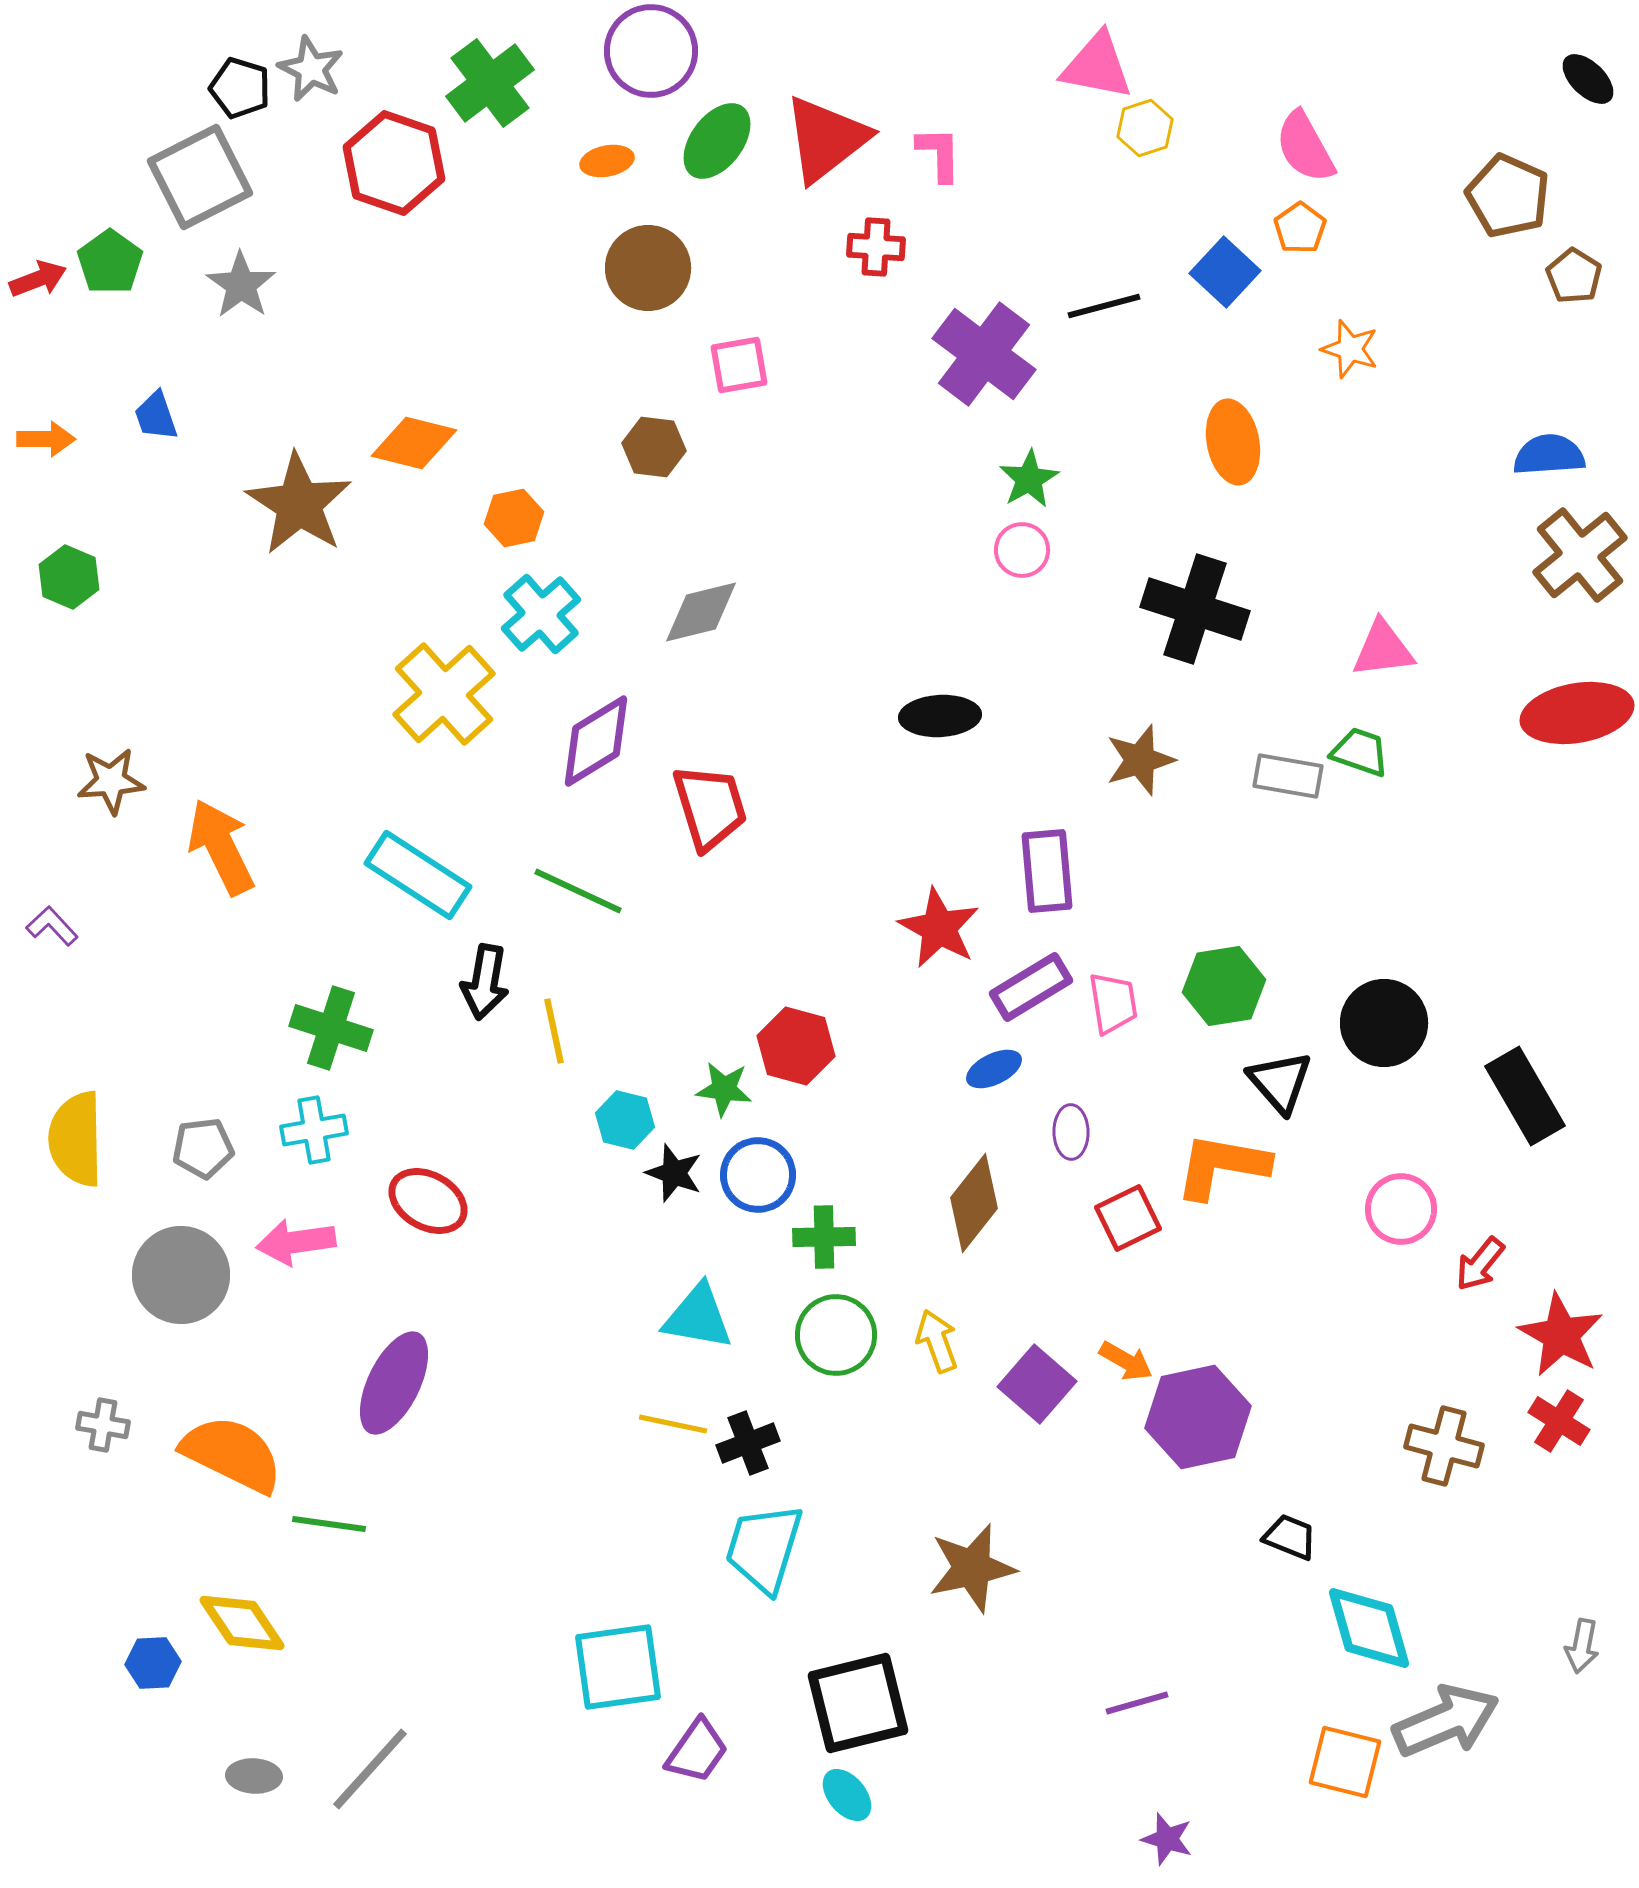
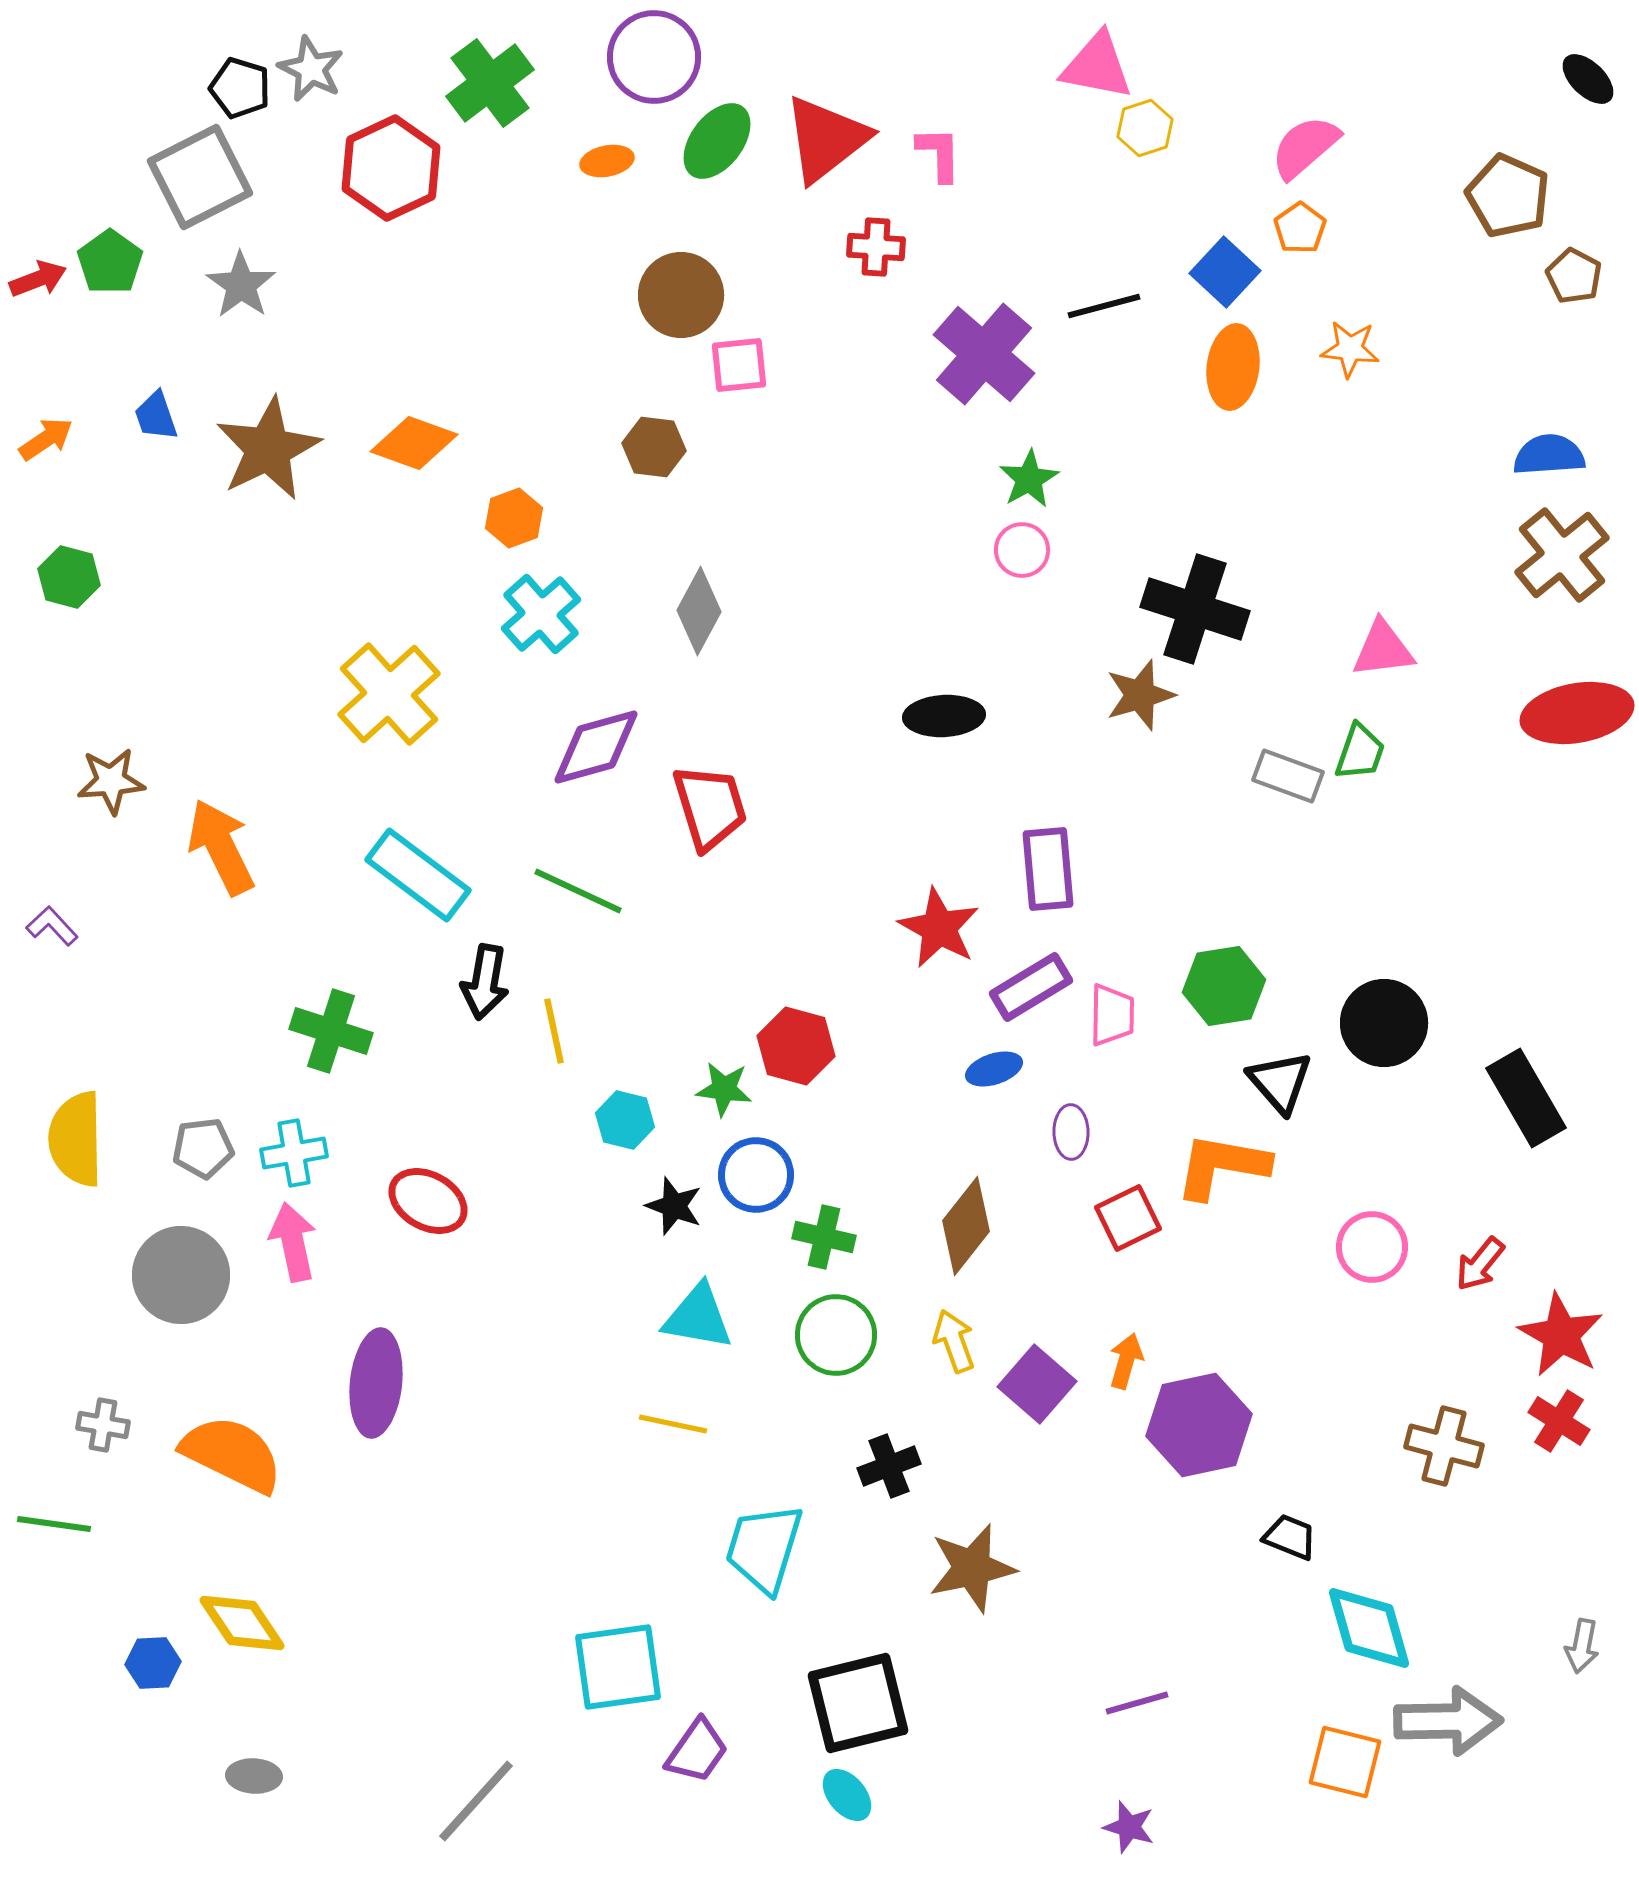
purple circle at (651, 51): moved 3 px right, 6 px down
pink semicircle at (1305, 147): rotated 78 degrees clockwise
red hexagon at (394, 163): moved 3 px left, 5 px down; rotated 16 degrees clockwise
brown circle at (648, 268): moved 33 px right, 27 px down
brown pentagon at (1574, 276): rotated 4 degrees counterclockwise
orange star at (1350, 349): rotated 12 degrees counterclockwise
purple cross at (984, 354): rotated 4 degrees clockwise
pink square at (739, 365): rotated 4 degrees clockwise
orange arrow at (46, 439): rotated 34 degrees counterclockwise
orange ellipse at (1233, 442): moved 75 px up; rotated 18 degrees clockwise
orange diamond at (414, 443): rotated 6 degrees clockwise
brown star at (299, 504): moved 31 px left, 55 px up; rotated 13 degrees clockwise
orange hexagon at (514, 518): rotated 8 degrees counterclockwise
brown cross at (1580, 555): moved 18 px left
green hexagon at (69, 577): rotated 8 degrees counterclockwise
gray diamond at (701, 612): moved 2 px left, 1 px up; rotated 48 degrees counterclockwise
yellow cross at (444, 694): moved 55 px left
black ellipse at (940, 716): moved 4 px right
purple diamond at (596, 741): moved 6 px down; rotated 16 degrees clockwise
green trapezoid at (1360, 752): rotated 90 degrees clockwise
brown star at (1140, 760): moved 65 px up
gray rectangle at (1288, 776): rotated 10 degrees clockwise
purple rectangle at (1047, 871): moved 1 px right, 2 px up
cyan rectangle at (418, 875): rotated 4 degrees clockwise
pink trapezoid at (1113, 1003): moved 1 px left, 12 px down; rotated 10 degrees clockwise
green cross at (331, 1028): moved 3 px down
blue ellipse at (994, 1069): rotated 8 degrees clockwise
black rectangle at (1525, 1096): moved 1 px right, 2 px down
cyan cross at (314, 1130): moved 20 px left, 23 px down
black star at (674, 1173): moved 33 px down
blue circle at (758, 1175): moved 2 px left
brown diamond at (974, 1203): moved 8 px left, 23 px down
pink circle at (1401, 1209): moved 29 px left, 38 px down
green cross at (824, 1237): rotated 14 degrees clockwise
pink arrow at (296, 1242): moved 3 px left; rotated 86 degrees clockwise
yellow arrow at (937, 1341): moved 17 px right
orange arrow at (1126, 1361): rotated 104 degrees counterclockwise
purple ellipse at (394, 1383): moved 18 px left; rotated 20 degrees counterclockwise
purple hexagon at (1198, 1417): moved 1 px right, 8 px down
black cross at (748, 1443): moved 141 px right, 23 px down
green line at (329, 1524): moved 275 px left
gray arrow at (1446, 1721): moved 2 px right; rotated 22 degrees clockwise
gray line at (370, 1769): moved 106 px right, 32 px down
purple star at (1167, 1839): moved 38 px left, 12 px up
